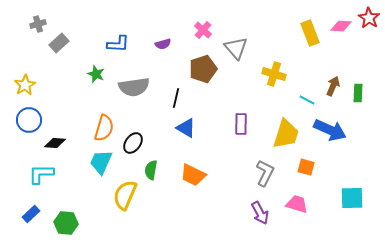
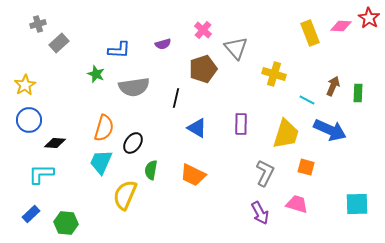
blue L-shape: moved 1 px right, 6 px down
blue triangle: moved 11 px right
cyan square: moved 5 px right, 6 px down
